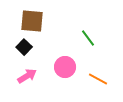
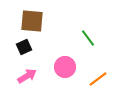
black square: rotated 21 degrees clockwise
orange line: rotated 66 degrees counterclockwise
